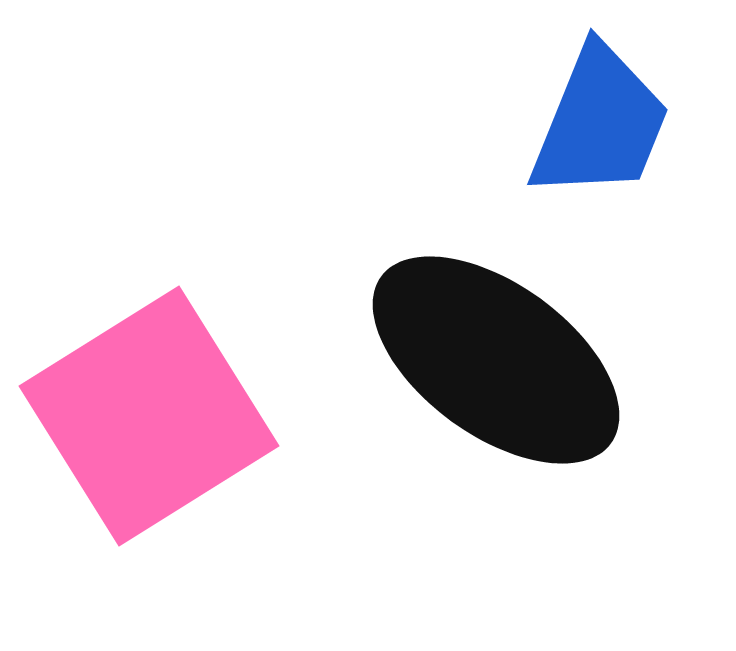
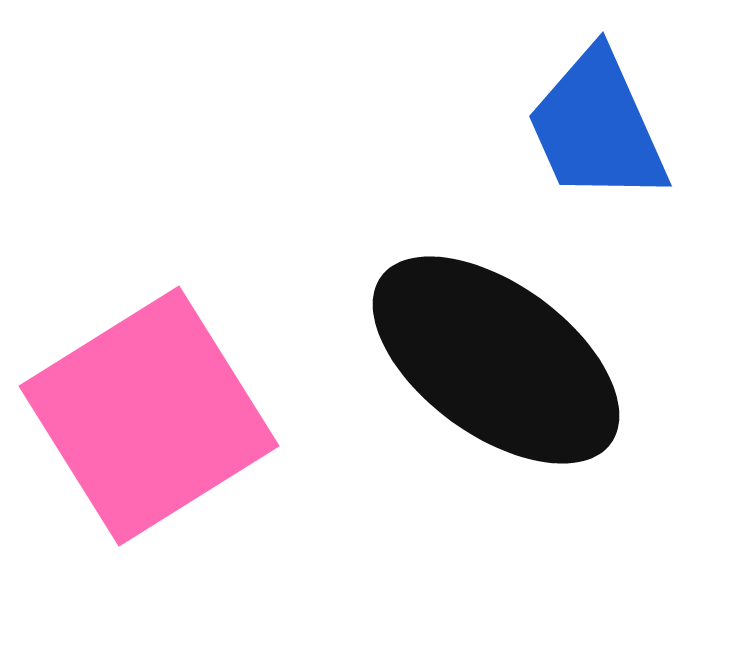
blue trapezoid: moved 3 px left, 4 px down; rotated 134 degrees clockwise
